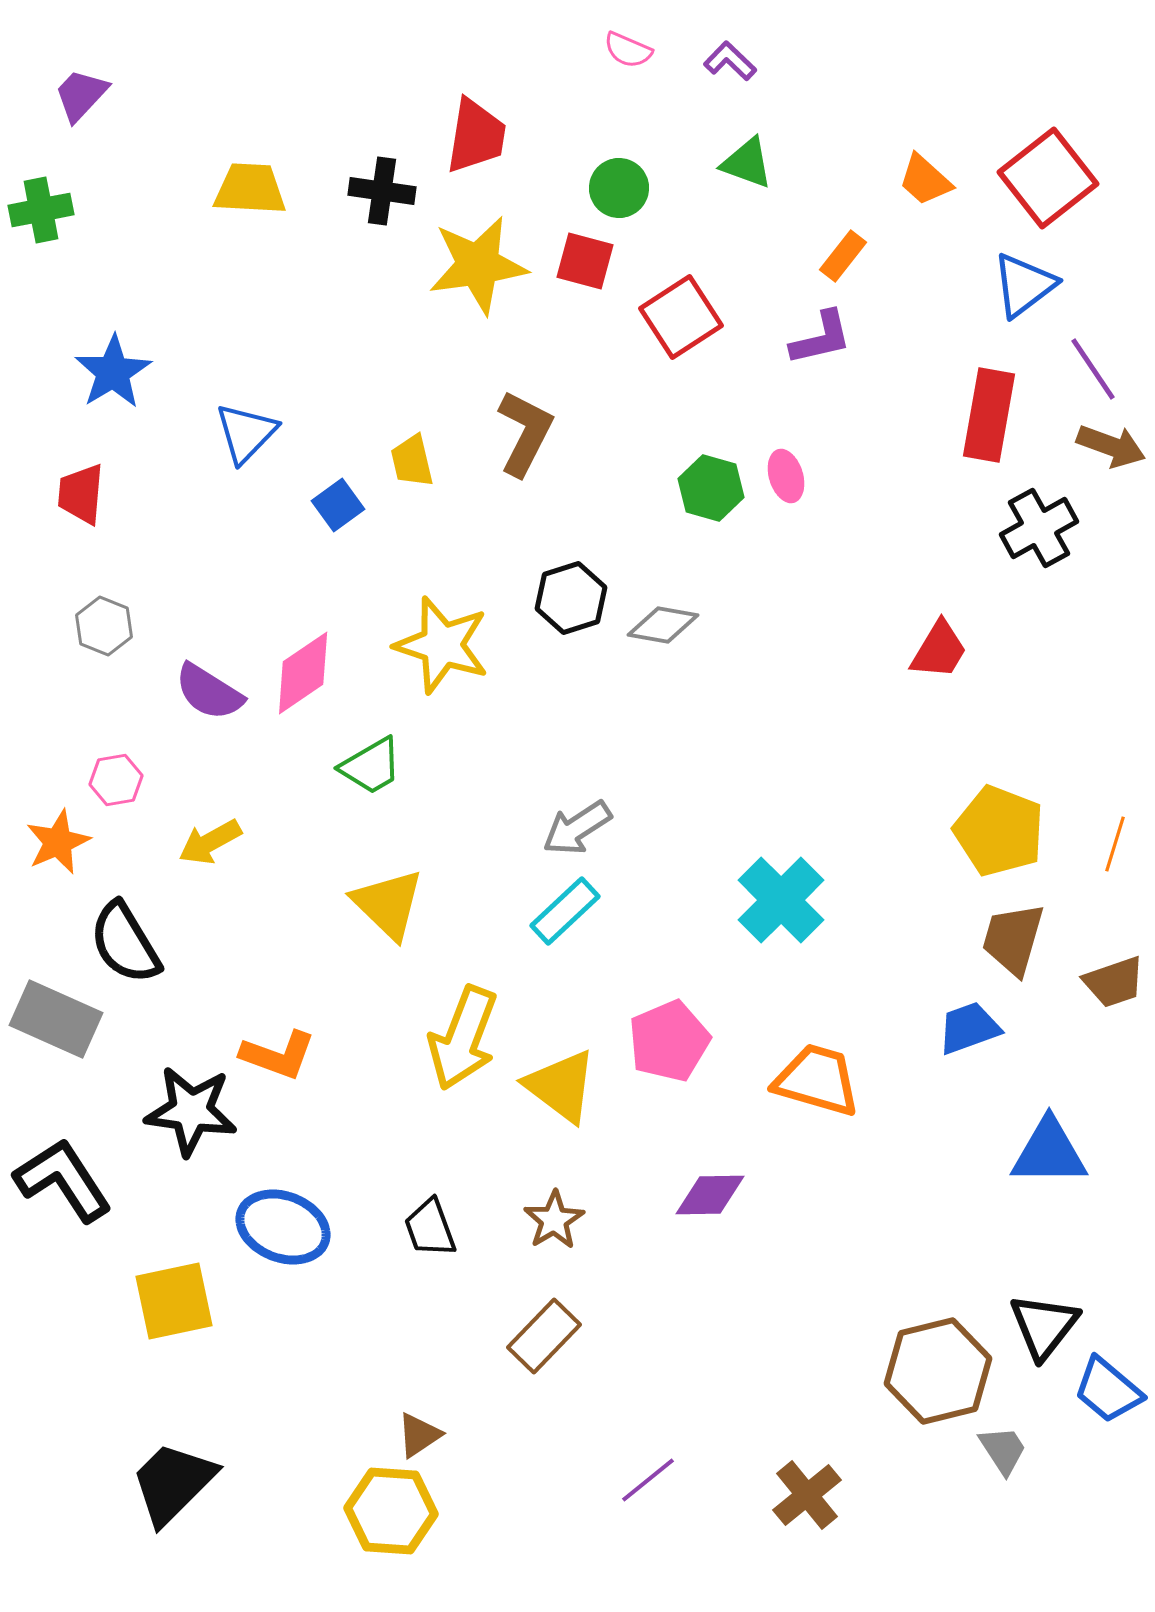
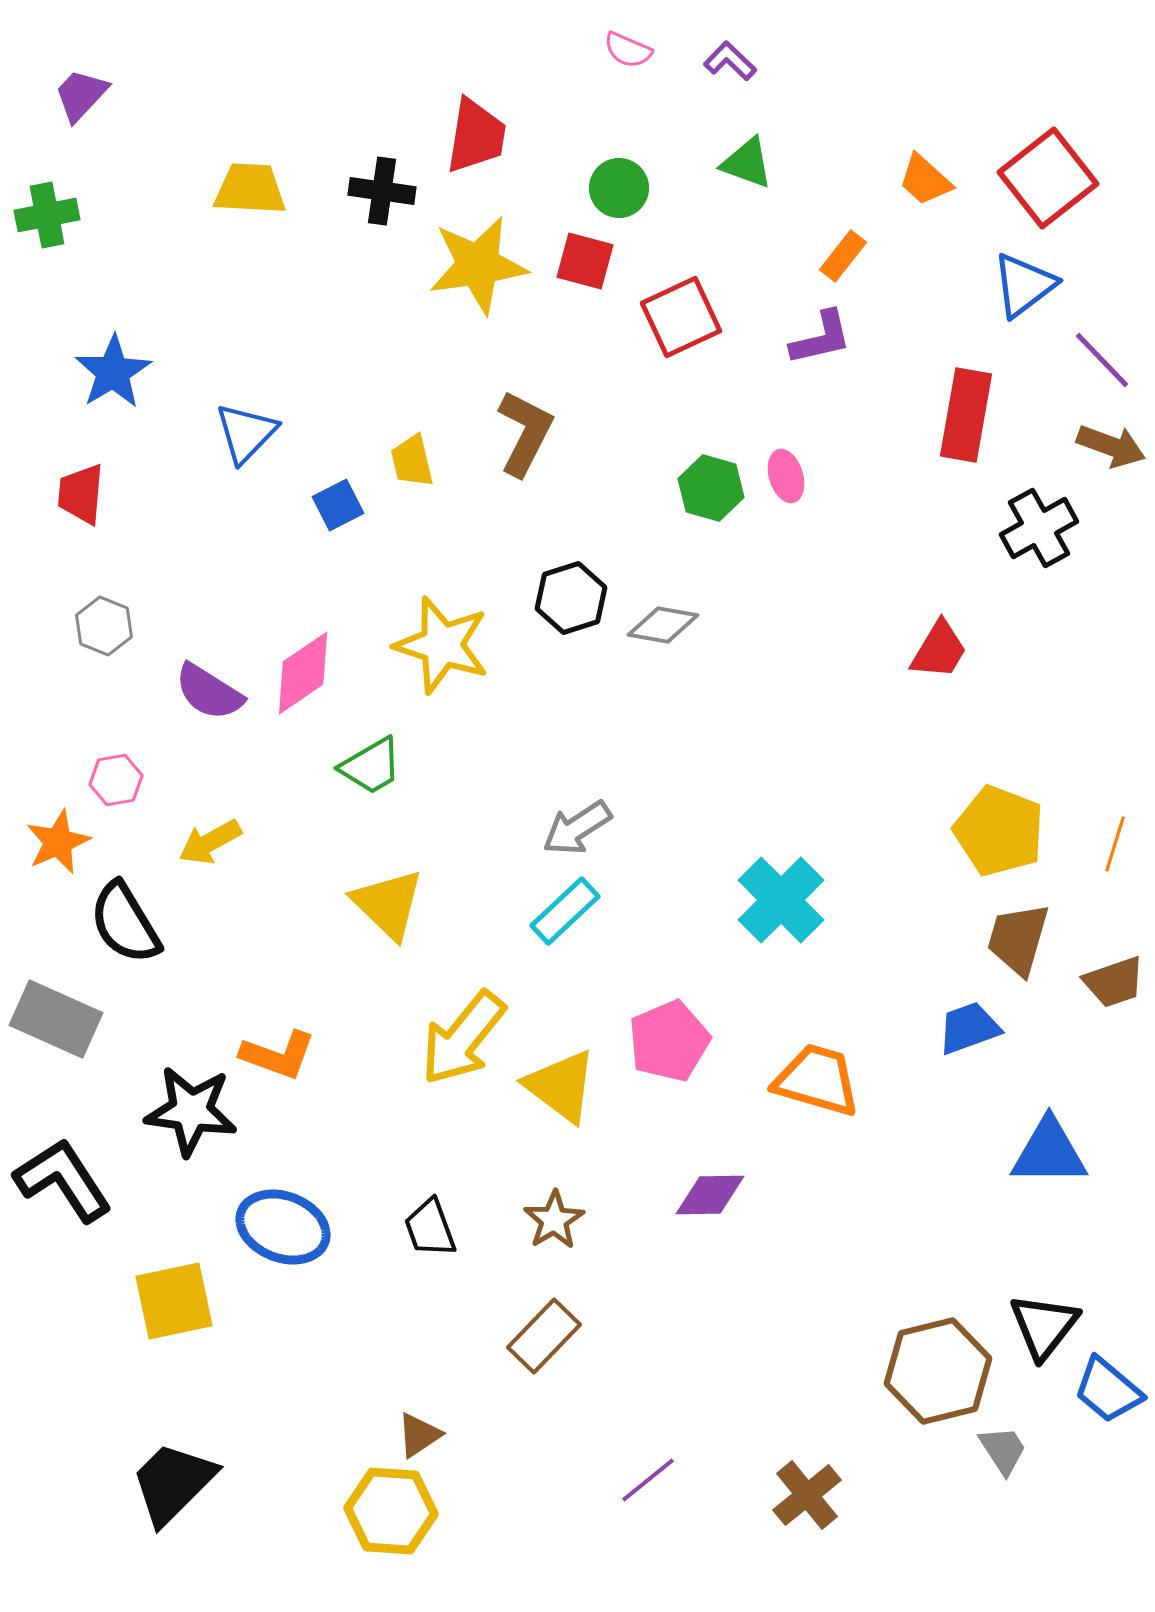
green cross at (41, 210): moved 6 px right, 5 px down
red square at (681, 317): rotated 8 degrees clockwise
purple line at (1093, 369): moved 9 px right, 9 px up; rotated 10 degrees counterclockwise
red rectangle at (989, 415): moved 23 px left
blue square at (338, 505): rotated 9 degrees clockwise
brown trapezoid at (1013, 939): moved 5 px right
black semicircle at (125, 943): moved 20 px up
yellow arrow at (463, 1038): rotated 18 degrees clockwise
